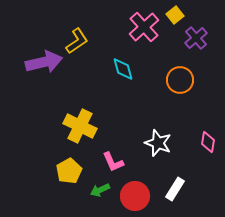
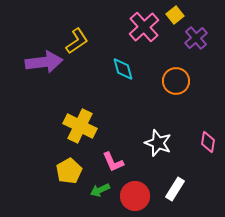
purple arrow: rotated 6 degrees clockwise
orange circle: moved 4 px left, 1 px down
